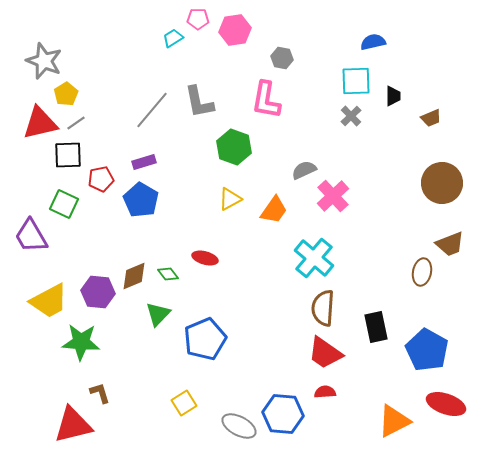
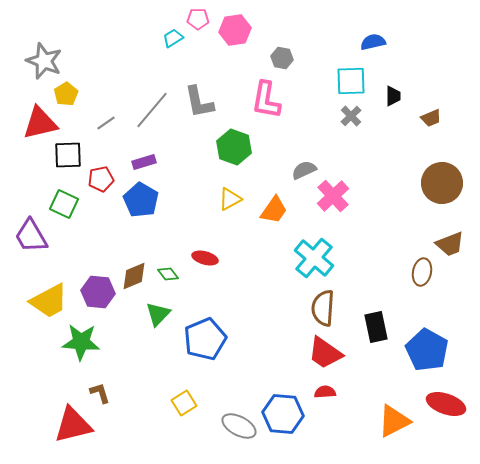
cyan square at (356, 81): moved 5 px left
gray line at (76, 123): moved 30 px right
